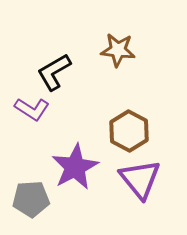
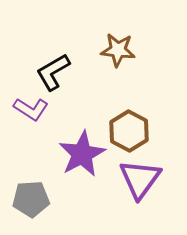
black L-shape: moved 1 px left
purple L-shape: moved 1 px left
purple star: moved 7 px right, 13 px up
purple triangle: rotated 15 degrees clockwise
